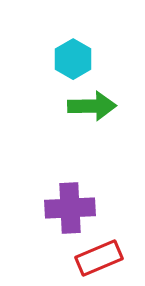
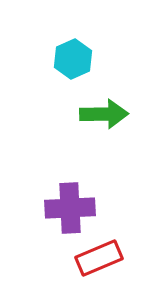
cyan hexagon: rotated 6 degrees clockwise
green arrow: moved 12 px right, 8 px down
